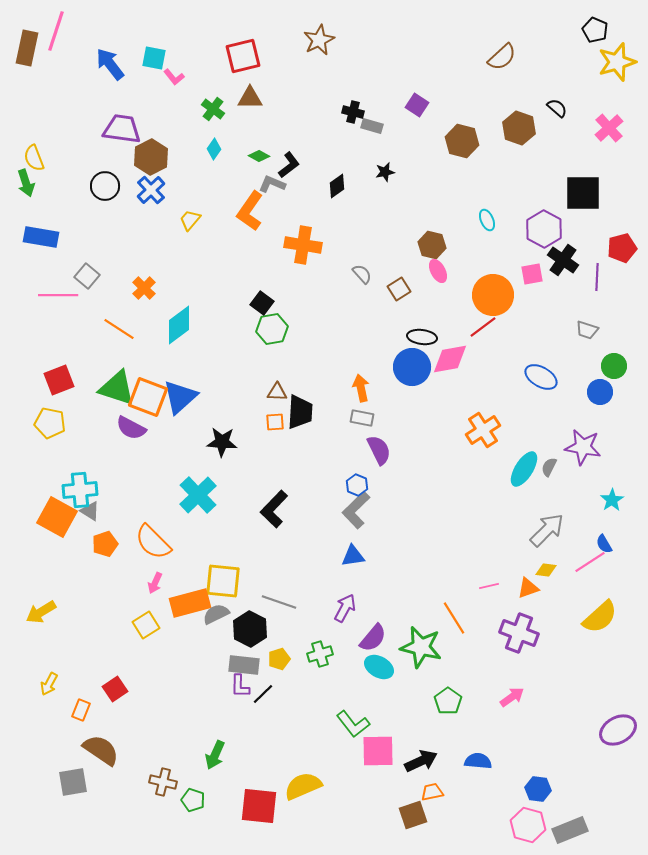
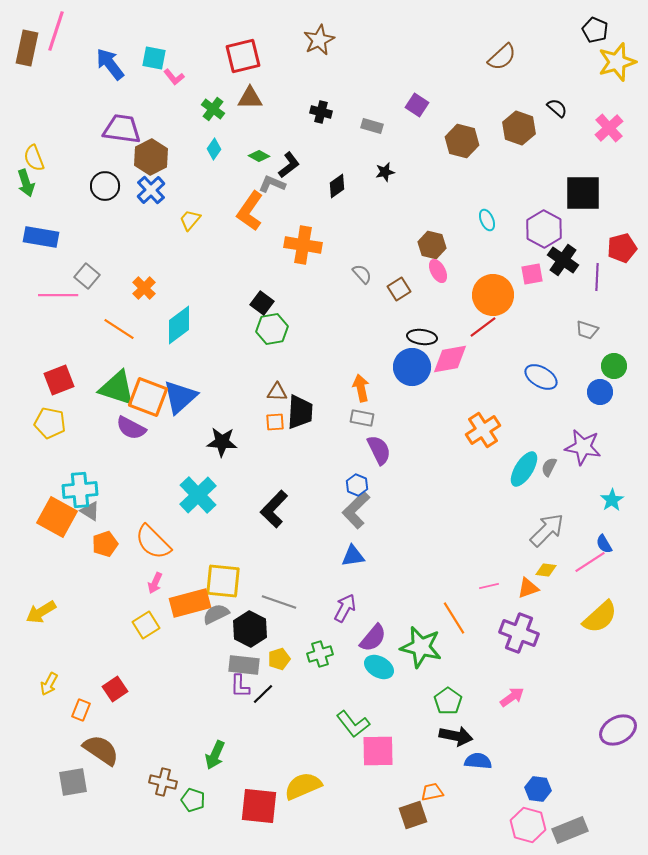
black cross at (353, 112): moved 32 px left
black arrow at (421, 761): moved 35 px right, 25 px up; rotated 36 degrees clockwise
